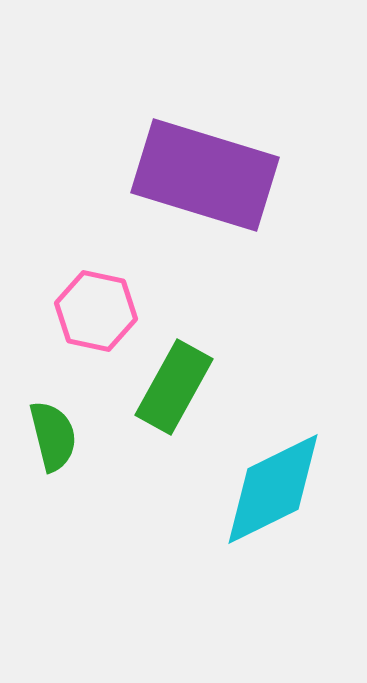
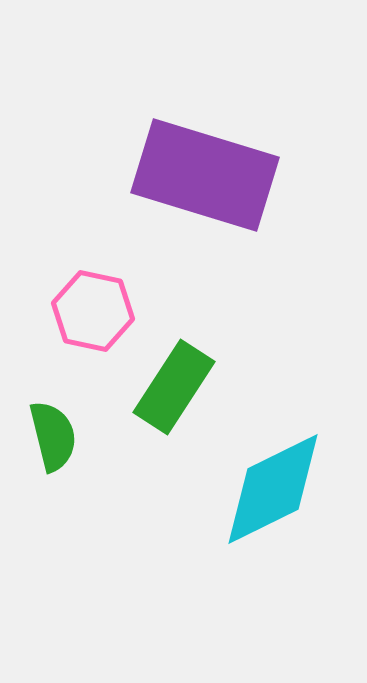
pink hexagon: moved 3 px left
green rectangle: rotated 4 degrees clockwise
